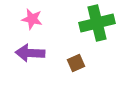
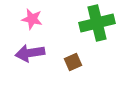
purple arrow: rotated 12 degrees counterclockwise
brown square: moved 3 px left, 1 px up
